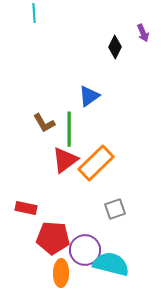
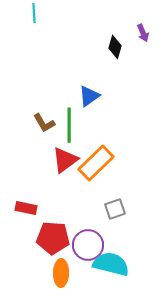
black diamond: rotated 10 degrees counterclockwise
green line: moved 4 px up
purple circle: moved 3 px right, 5 px up
